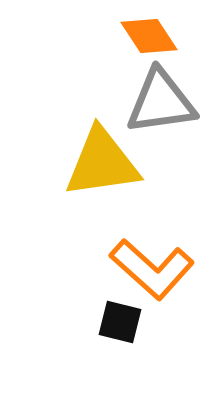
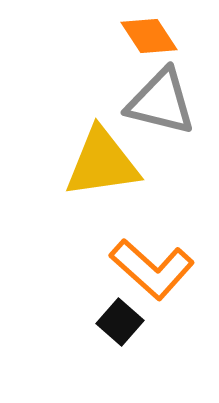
gray triangle: rotated 22 degrees clockwise
black square: rotated 27 degrees clockwise
